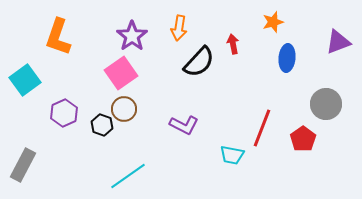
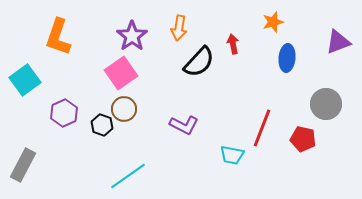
red pentagon: rotated 25 degrees counterclockwise
